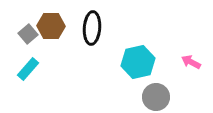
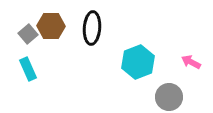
cyan hexagon: rotated 8 degrees counterclockwise
cyan rectangle: rotated 65 degrees counterclockwise
gray circle: moved 13 px right
